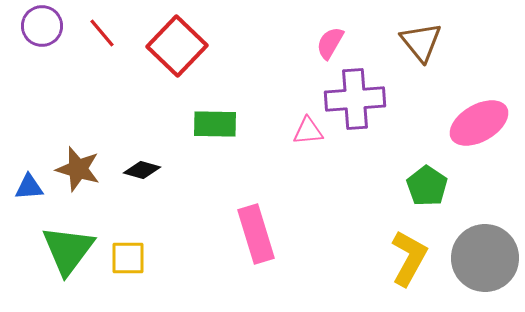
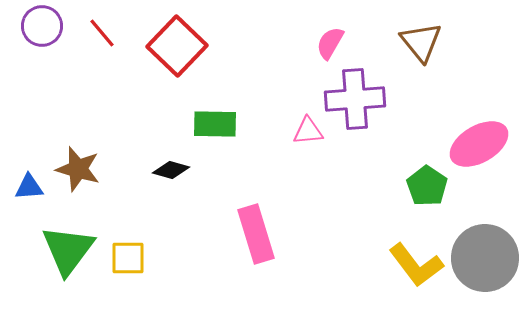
pink ellipse: moved 21 px down
black diamond: moved 29 px right
yellow L-shape: moved 7 px right, 7 px down; rotated 114 degrees clockwise
